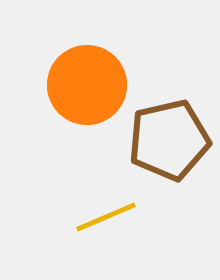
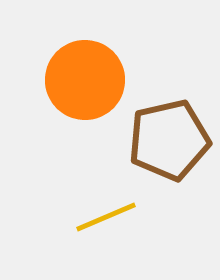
orange circle: moved 2 px left, 5 px up
